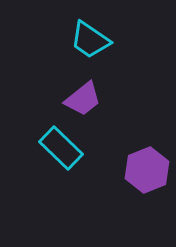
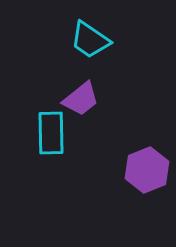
purple trapezoid: moved 2 px left
cyan rectangle: moved 10 px left, 15 px up; rotated 45 degrees clockwise
